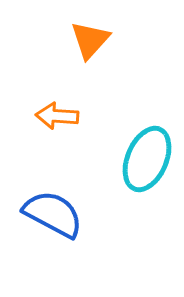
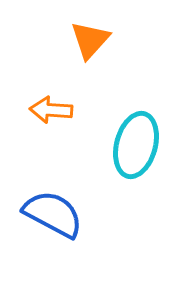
orange arrow: moved 6 px left, 6 px up
cyan ellipse: moved 11 px left, 14 px up; rotated 8 degrees counterclockwise
